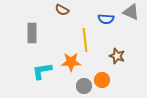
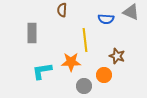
brown semicircle: rotated 64 degrees clockwise
orange circle: moved 2 px right, 5 px up
